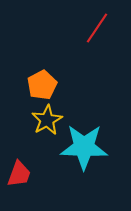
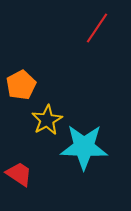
orange pentagon: moved 21 px left
red trapezoid: rotated 76 degrees counterclockwise
